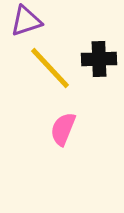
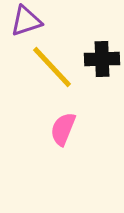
black cross: moved 3 px right
yellow line: moved 2 px right, 1 px up
